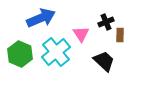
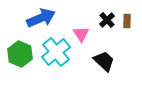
black cross: moved 1 px right, 2 px up; rotated 21 degrees counterclockwise
brown rectangle: moved 7 px right, 14 px up
